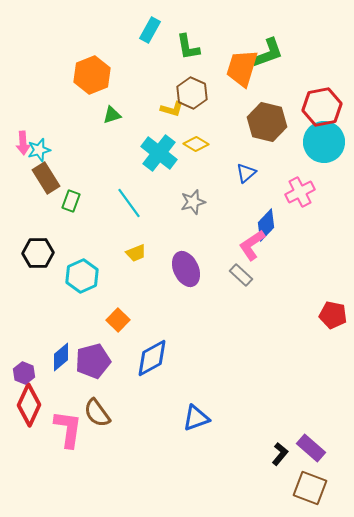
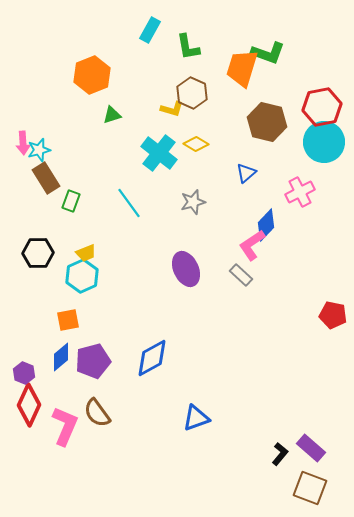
green L-shape at (268, 53): rotated 40 degrees clockwise
yellow trapezoid at (136, 253): moved 50 px left
orange square at (118, 320): moved 50 px left; rotated 35 degrees clockwise
pink L-shape at (68, 429): moved 3 px left, 3 px up; rotated 15 degrees clockwise
